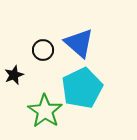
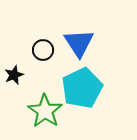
blue triangle: rotated 16 degrees clockwise
